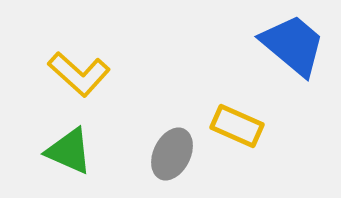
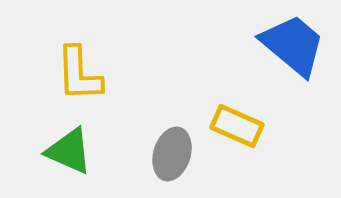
yellow L-shape: rotated 46 degrees clockwise
gray ellipse: rotated 9 degrees counterclockwise
